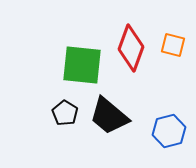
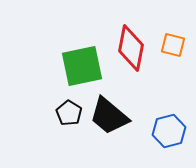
red diamond: rotated 9 degrees counterclockwise
green square: moved 1 px down; rotated 18 degrees counterclockwise
black pentagon: moved 4 px right
